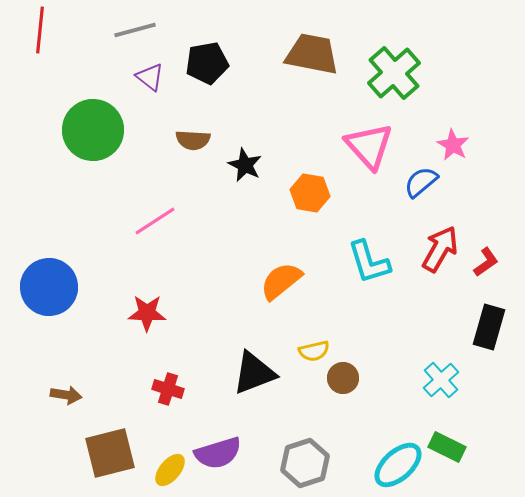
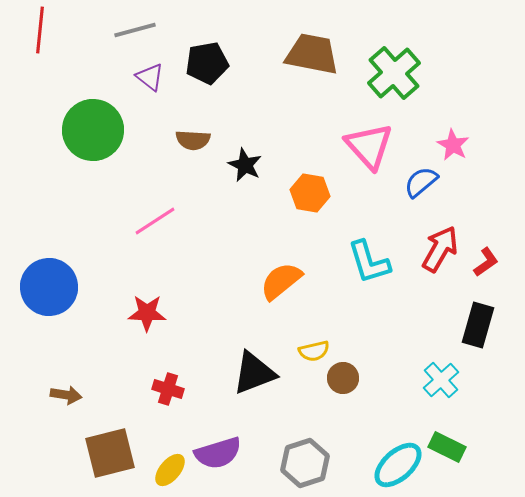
black rectangle: moved 11 px left, 2 px up
